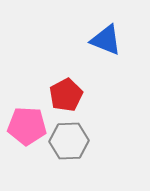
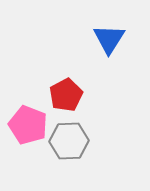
blue triangle: moved 3 px right, 1 px up; rotated 40 degrees clockwise
pink pentagon: moved 1 px right, 1 px up; rotated 18 degrees clockwise
